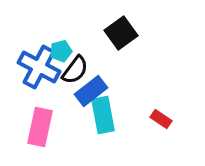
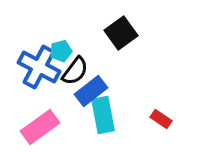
black semicircle: moved 1 px down
pink rectangle: rotated 42 degrees clockwise
